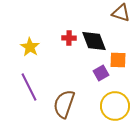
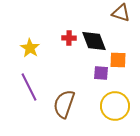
yellow star: moved 1 px down
purple square: rotated 35 degrees clockwise
